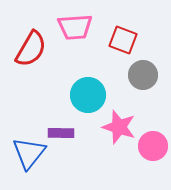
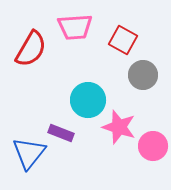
red square: rotated 8 degrees clockwise
cyan circle: moved 5 px down
purple rectangle: rotated 20 degrees clockwise
